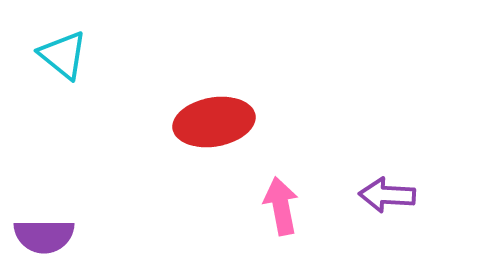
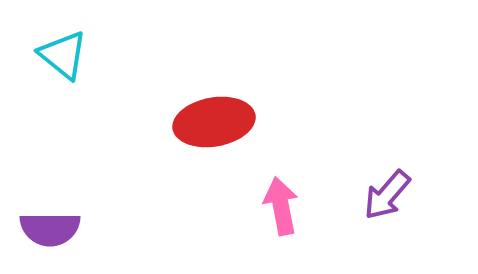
purple arrow: rotated 52 degrees counterclockwise
purple semicircle: moved 6 px right, 7 px up
